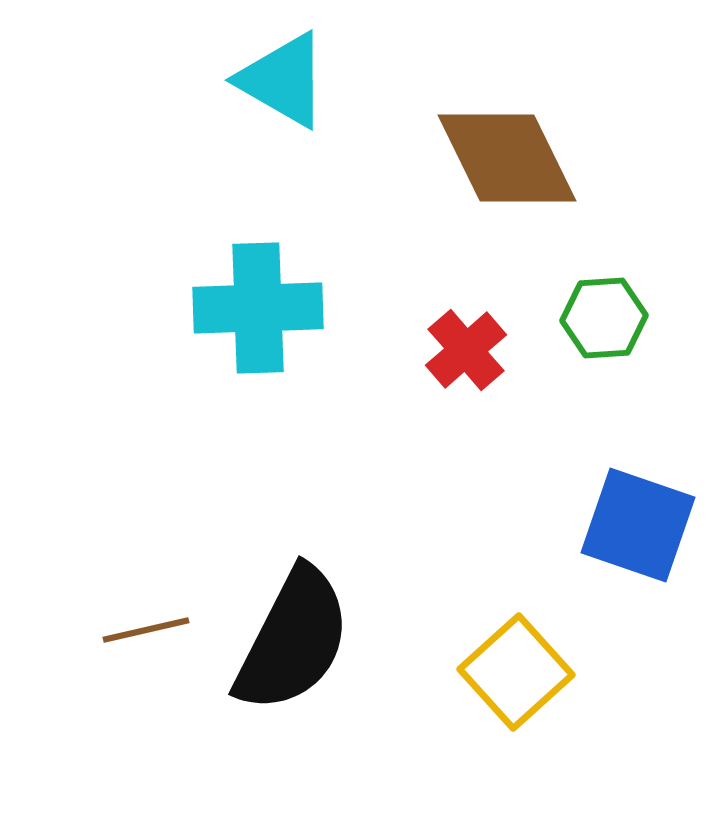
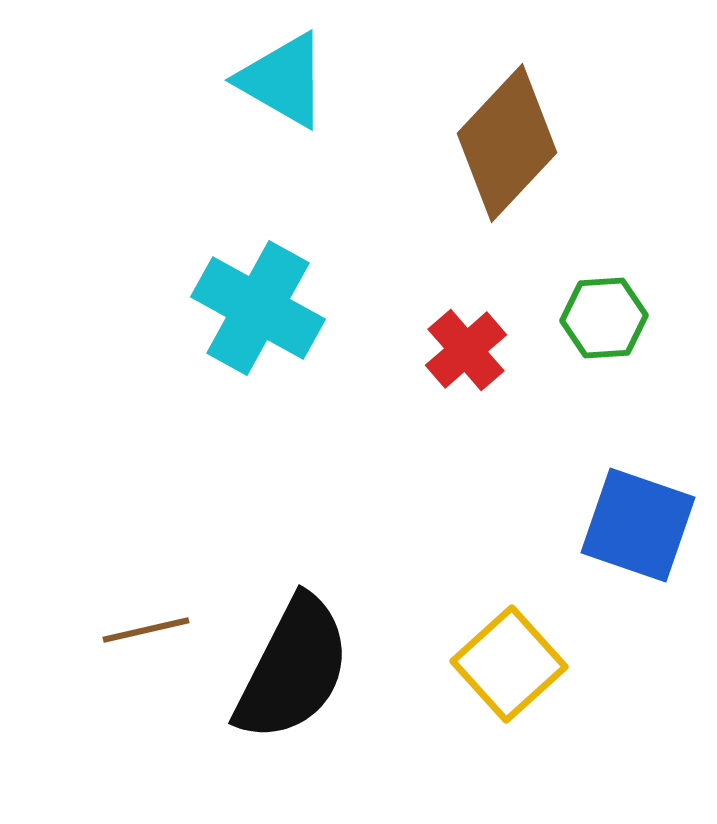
brown diamond: moved 15 px up; rotated 69 degrees clockwise
cyan cross: rotated 31 degrees clockwise
black semicircle: moved 29 px down
yellow square: moved 7 px left, 8 px up
